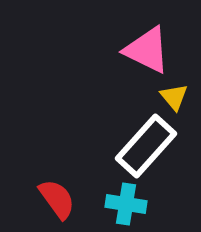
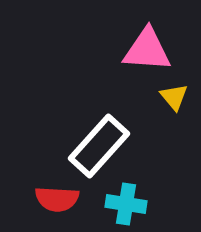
pink triangle: rotated 22 degrees counterclockwise
white rectangle: moved 47 px left
red semicircle: rotated 129 degrees clockwise
